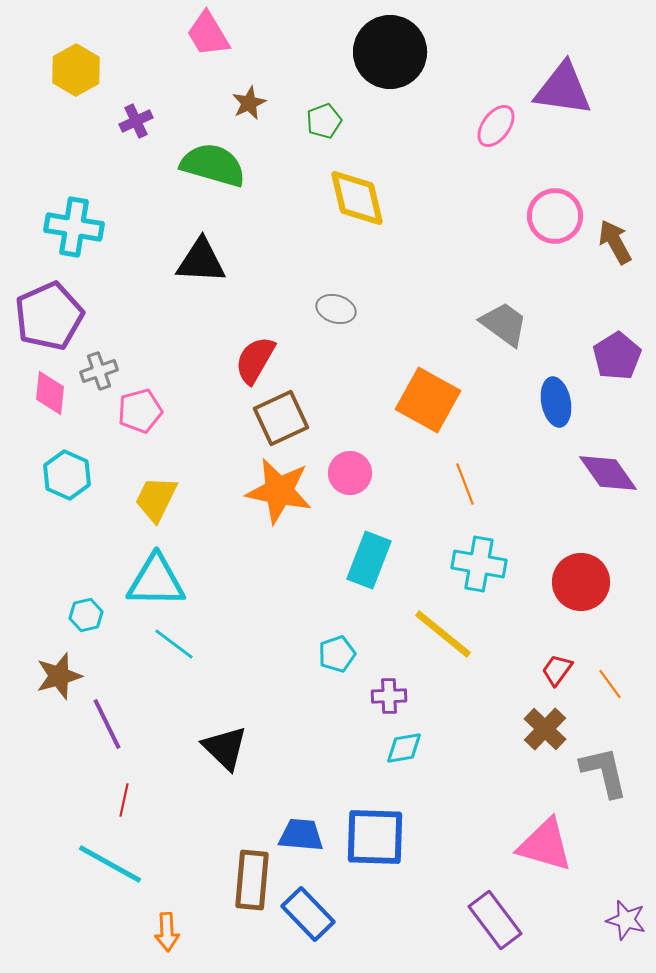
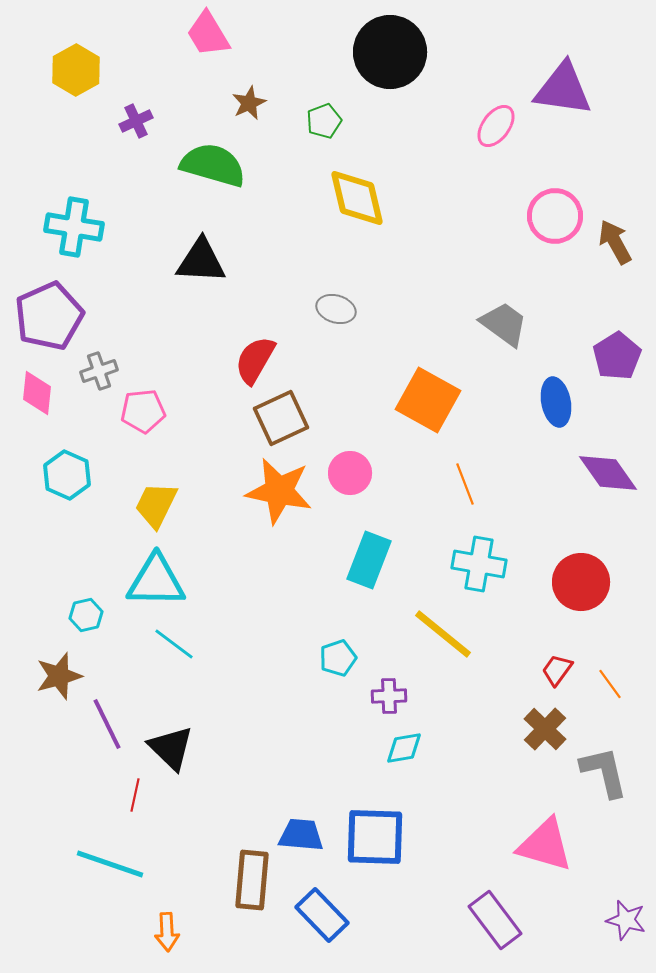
pink diamond at (50, 393): moved 13 px left
pink pentagon at (140, 411): moved 3 px right; rotated 9 degrees clockwise
yellow trapezoid at (156, 499): moved 6 px down
cyan pentagon at (337, 654): moved 1 px right, 4 px down
black triangle at (225, 748): moved 54 px left
red line at (124, 800): moved 11 px right, 5 px up
cyan line at (110, 864): rotated 10 degrees counterclockwise
blue rectangle at (308, 914): moved 14 px right, 1 px down
